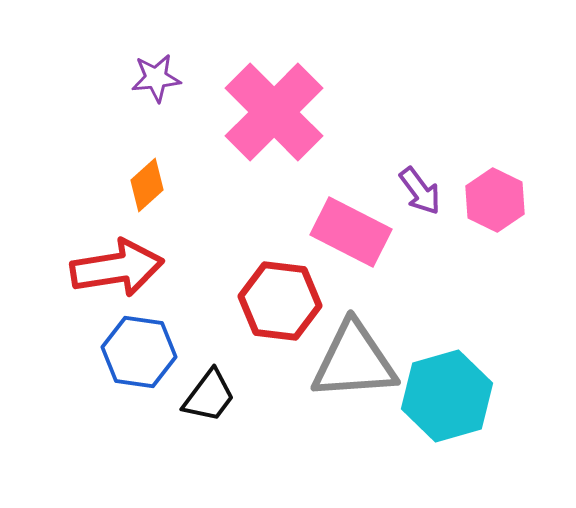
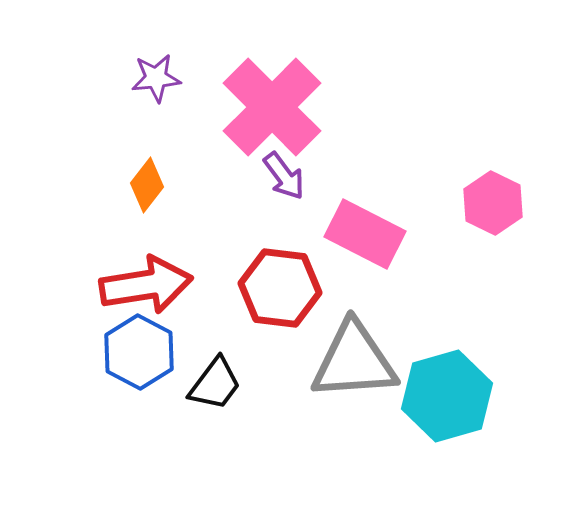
pink cross: moved 2 px left, 5 px up
orange diamond: rotated 10 degrees counterclockwise
purple arrow: moved 136 px left, 15 px up
pink hexagon: moved 2 px left, 3 px down
pink rectangle: moved 14 px right, 2 px down
red arrow: moved 29 px right, 17 px down
red hexagon: moved 13 px up
blue hexagon: rotated 20 degrees clockwise
black trapezoid: moved 6 px right, 12 px up
